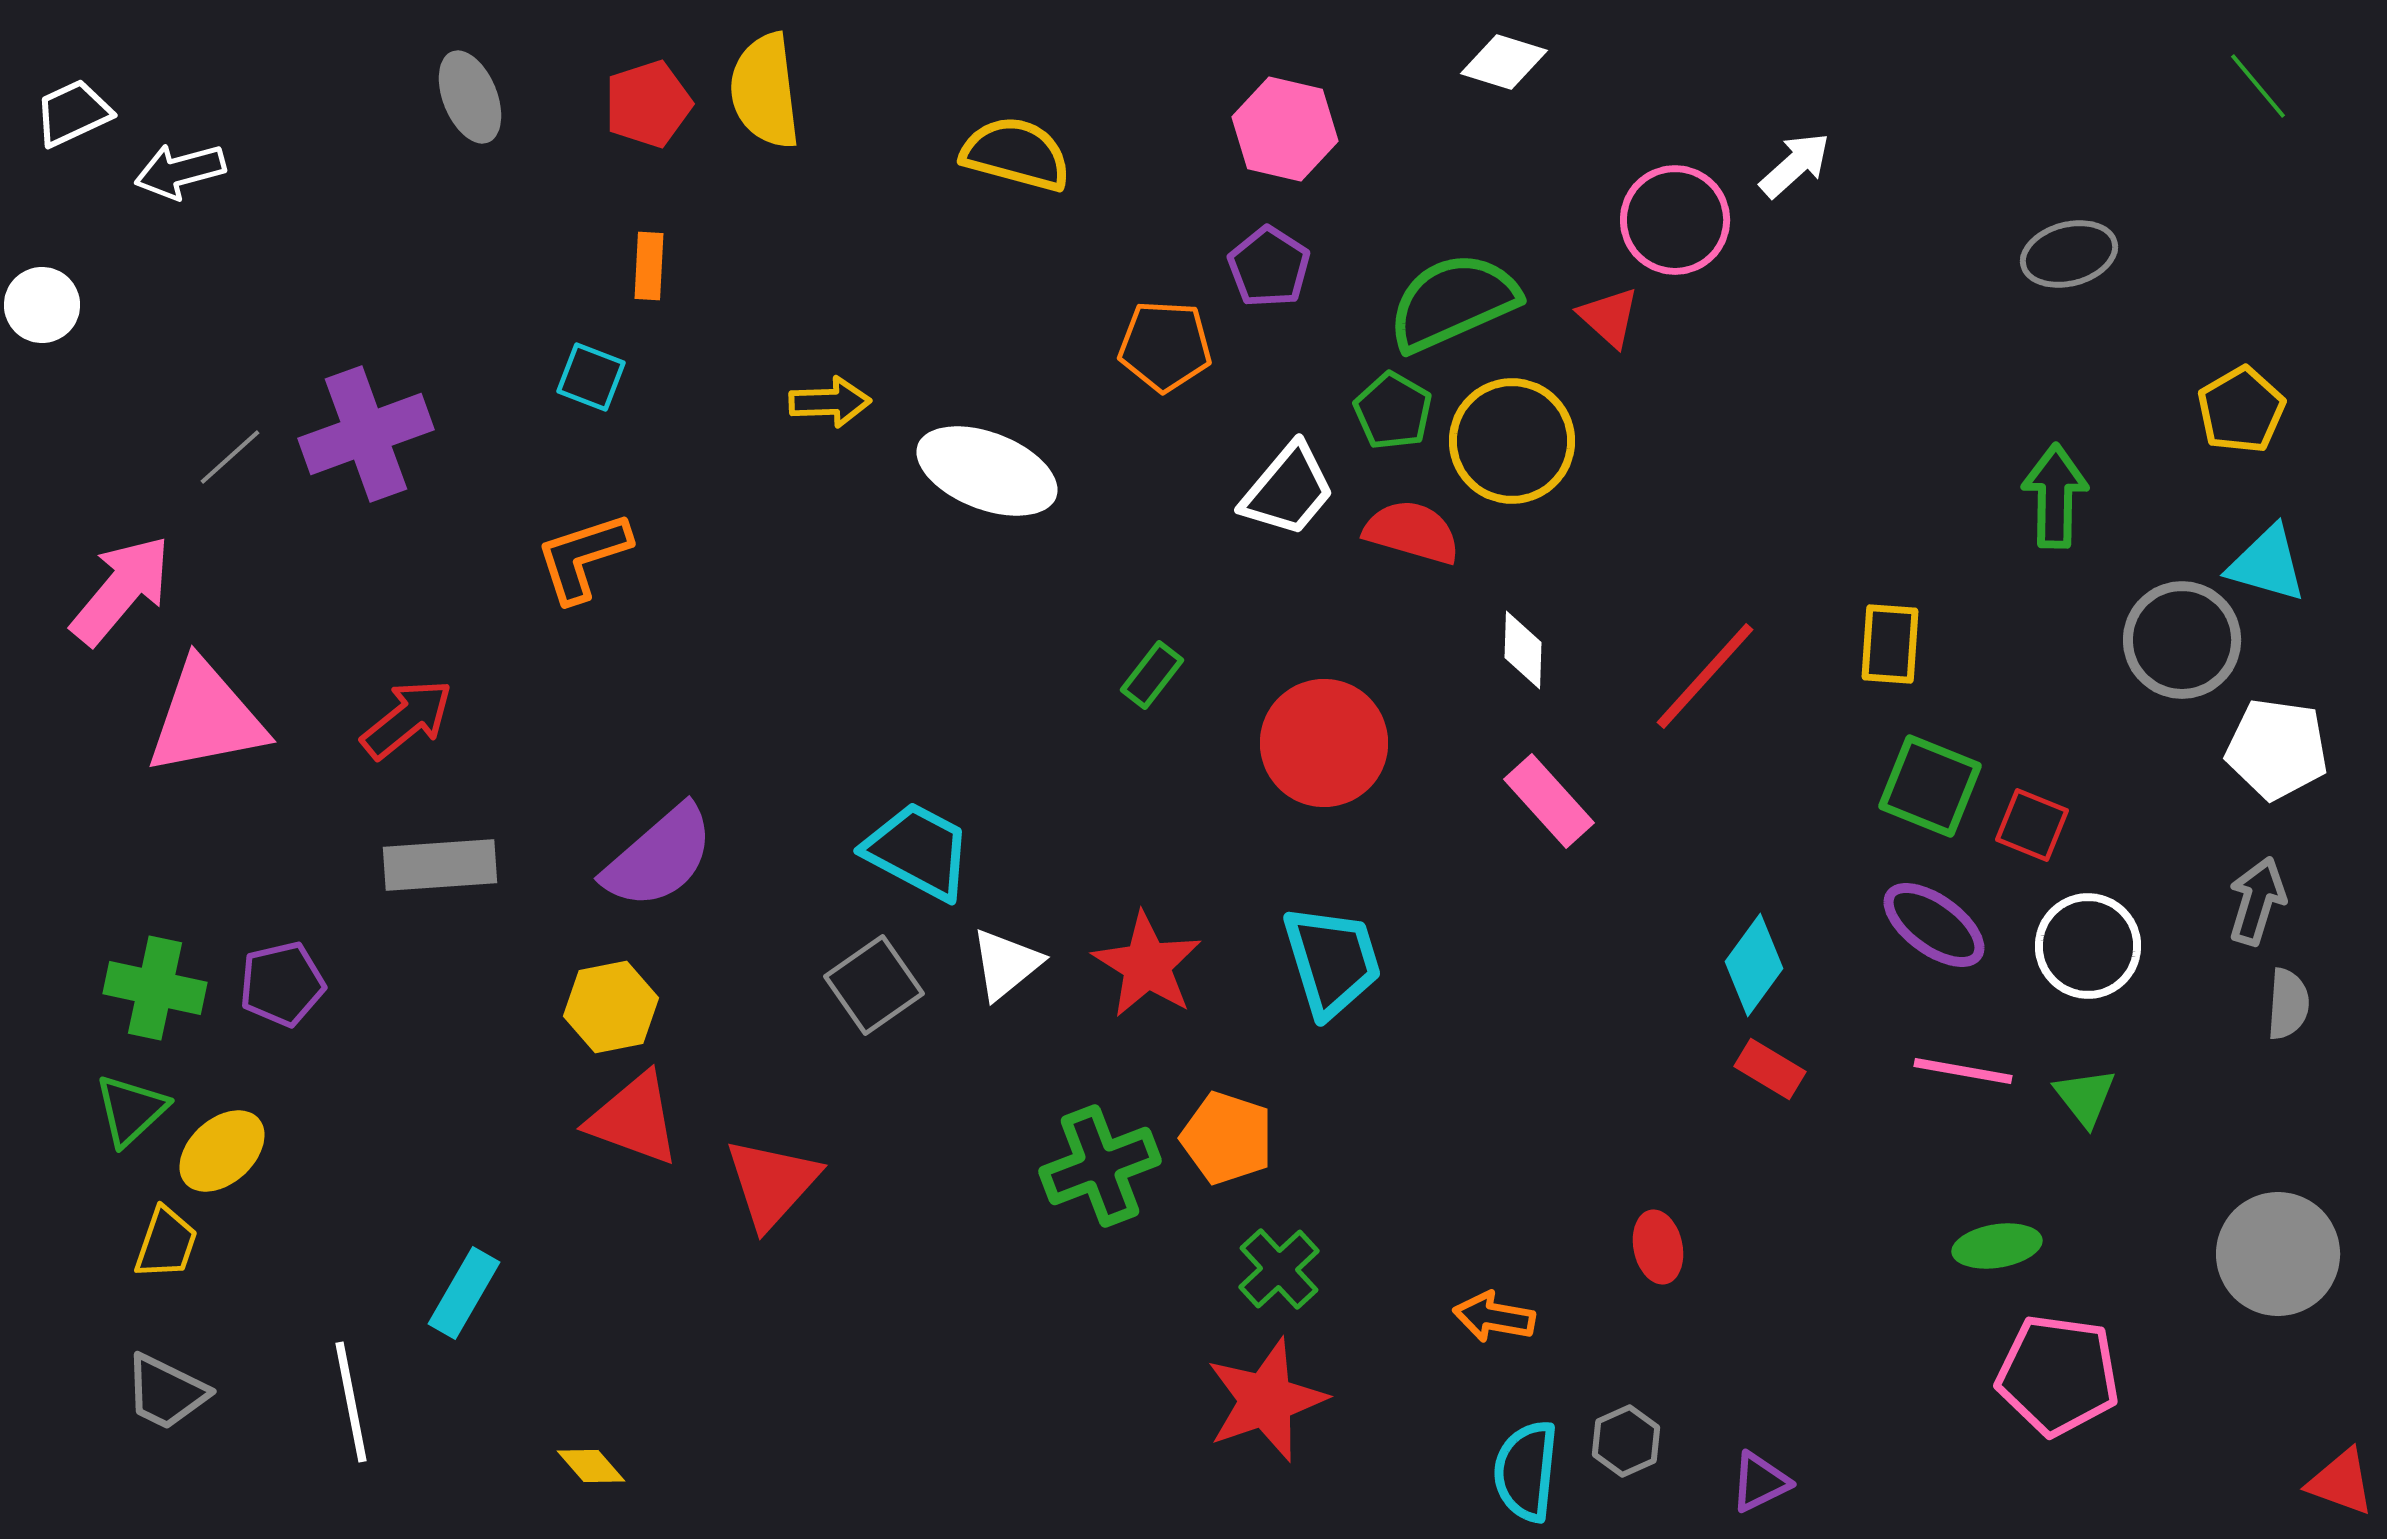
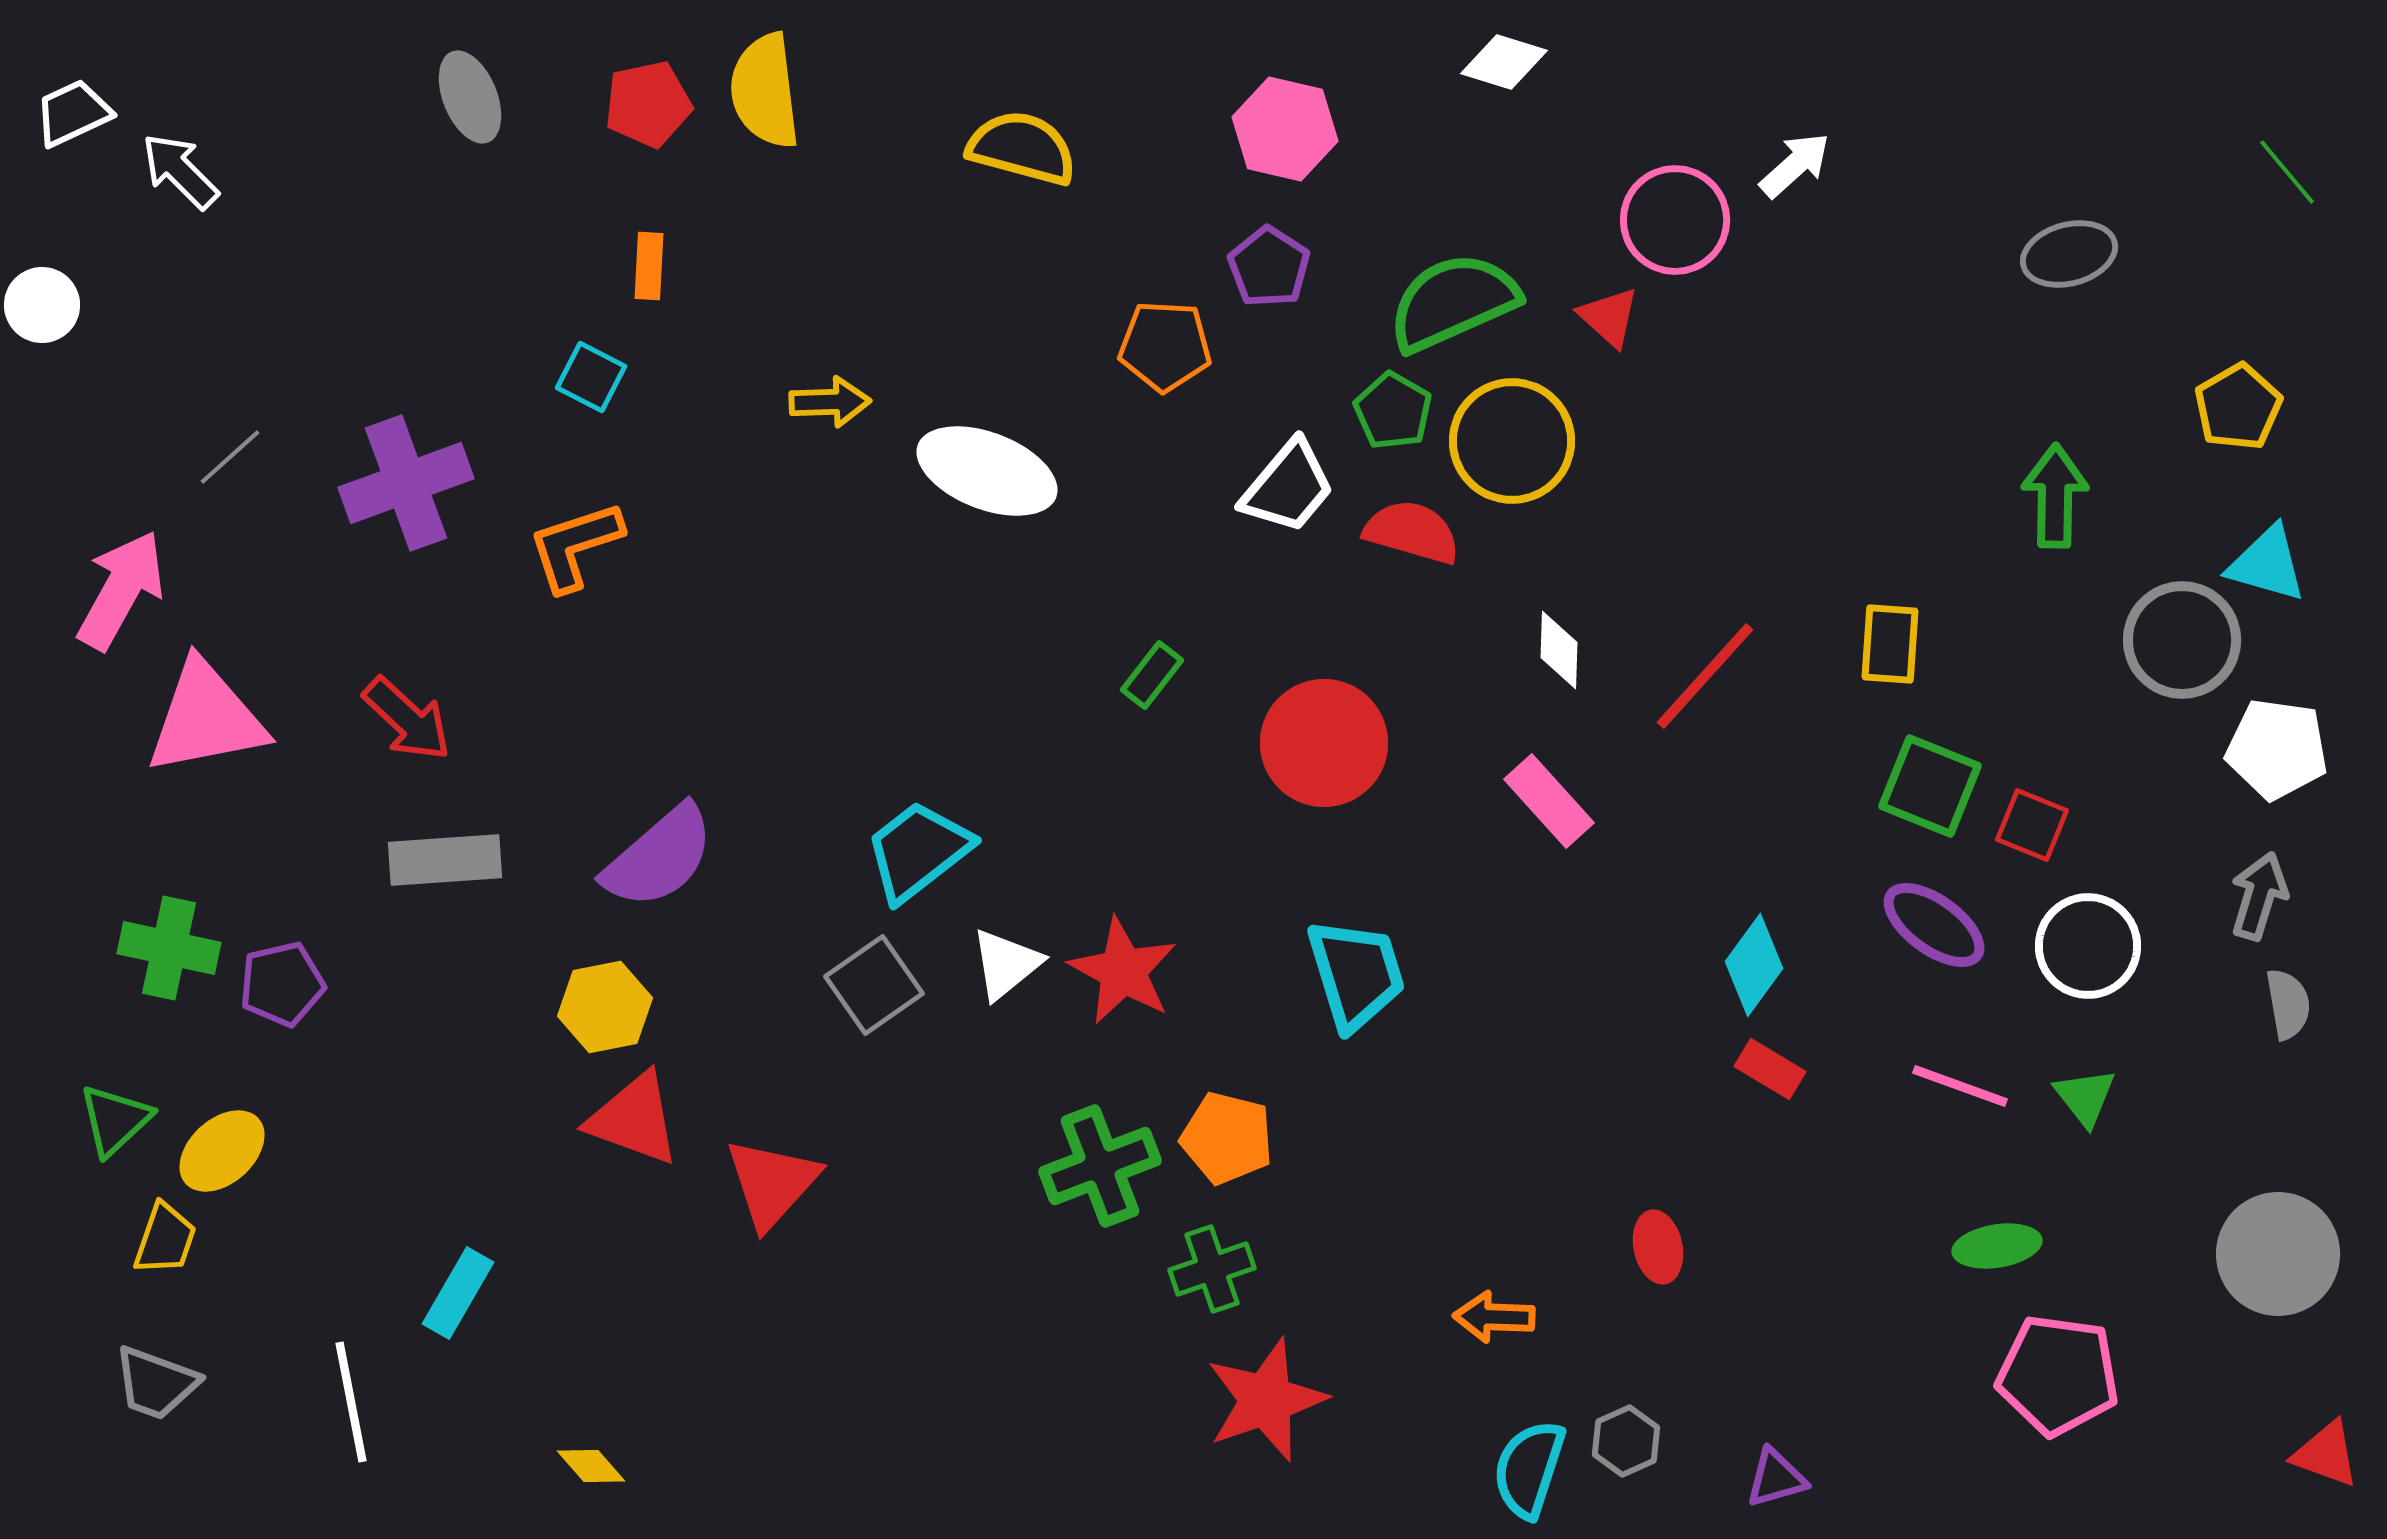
green line at (2258, 86): moved 29 px right, 86 px down
red pentagon at (648, 104): rotated 6 degrees clockwise
yellow semicircle at (1016, 154): moved 6 px right, 6 px up
white arrow at (180, 171): rotated 60 degrees clockwise
cyan square at (591, 377): rotated 6 degrees clockwise
yellow pentagon at (2241, 410): moved 3 px left, 3 px up
purple cross at (366, 434): moved 40 px right, 49 px down
white trapezoid at (1288, 490): moved 3 px up
orange L-shape at (583, 557): moved 8 px left, 11 px up
pink arrow at (121, 590): rotated 11 degrees counterclockwise
white diamond at (1523, 650): moved 36 px right
red arrow at (407, 719): rotated 82 degrees clockwise
cyan trapezoid at (918, 851): rotated 66 degrees counterclockwise
gray rectangle at (440, 865): moved 5 px right, 5 px up
gray arrow at (2257, 901): moved 2 px right, 5 px up
cyan trapezoid at (1332, 961): moved 24 px right, 13 px down
red star at (1147, 965): moved 24 px left, 6 px down; rotated 3 degrees counterclockwise
green cross at (155, 988): moved 14 px right, 40 px up
gray semicircle at (2288, 1004): rotated 14 degrees counterclockwise
yellow hexagon at (611, 1007): moved 6 px left
pink line at (1963, 1071): moved 3 px left, 15 px down; rotated 10 degrees clockwise
green triangle at (131, 1110): moved 16 px left, 10 px down
orange pentagon at (1227, 1138): rotated 4 degrees counterclockwise
yellow trapezoid at (166, 1243): moved 1 px left, 4 px up
green cross at (1279, 1269): moved 67 px left; rotated 24 degrees clockwise
cyan rectangle at (464, 1293): moved 6 px left
orange arrow at (1494, 1317): rotated 8 degrees counterclockwise
gray trapezoid at (166, 1392): moved 10 px left, 9 px up; rotated 6 degrees counterclockwise
cyan semicircle at (1526, 1471): moved 3 px right, 2 px up; rotated 12 degrees clockwise
purple triangle at (1760, 1482): moved 16 px right, 4 px up; rotated 10 degrees clockwise
red triangle at (2341, 1482): moved 15 px left, 28 px up
